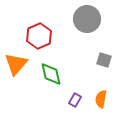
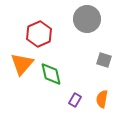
red hexagon: moved 2 px up
orange triangle: moved 6 px right
orange semicircle: moved 1 px right
